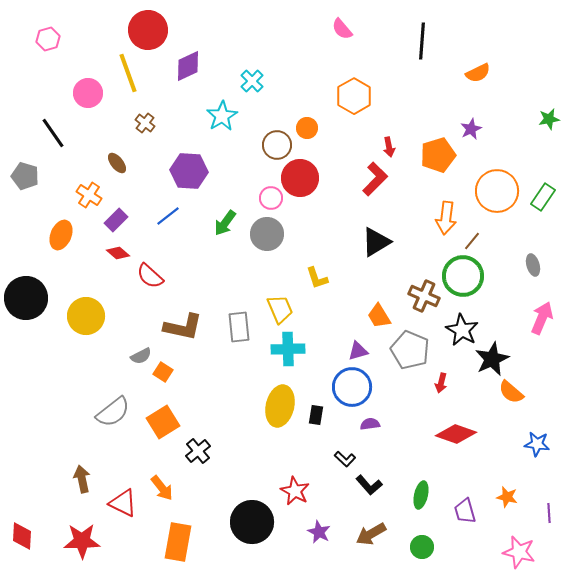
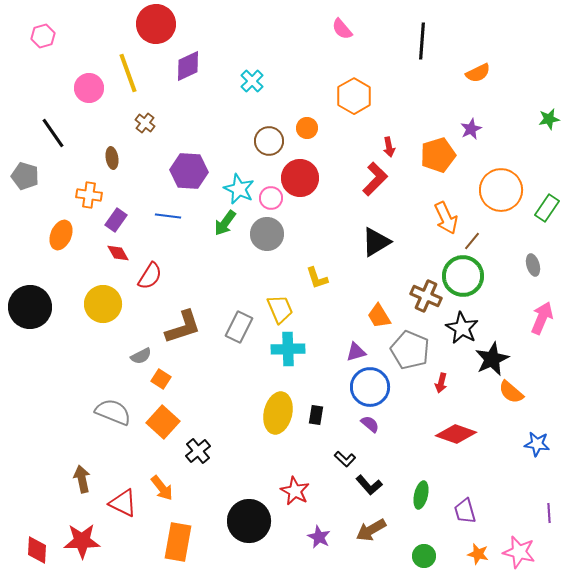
red circle at (148, 30): moved 8 px right, 6 px up
pink hexagon at (48, 39): moved 5 px left, 3 px up
pink circle at (88, 93): moved 1 px right, 5 px up
cyan star at (222, 116): moved 17 px right, 73 px down; rotated 16 degrees counterclockwise
brown circle at (277, 145): moved 8 px left, 4 px up
brown ellipse at (117, 163): moved 5 px left, 5 px up; rotated 30 degrees clockwise
orange circle at (497, 191): moved 4 px right, 1 px up
orange cross at (89, 195): rotated 25 degrees counterclockwise
green rectangle at (543, 197): moved 4 px right, 11 px down
blue line at (168, 216): rotated 45 degrees clockwise
orange arrow at (446, 218): rotated 32 degrees counterclockwise
purple rectangle at (116, 220): rotated 10 degrees counterclockwise
red diamond at (118, 253): rotated 20 degrees clockwise
red semicircle at (150, 276): rotated 100 degrees counterclockwise
brown cross at (424, 296): moved 2 px right
black circle at (26, 298): moved 4 px right, 9 px down
yellow circle at (86, 316): moved 17 px right, 12 px up
brown L-shape at (183, 327): rotated 30 degrees counterclockwise
gray rectangle at (239, 327): rotated 32 degrees clockwise
black star at (462, 330): moved 2 px up
purple triangle at (358, 351): moved 2 px left, 1 px down
orange square at (163, 372): moved 2 px left, 7 px down
blue circle at (352, 387): moved 18 px right
yellow ellipse at (280, 406): moved 2 px left, 7 px down
gray semicircle at (113, 412): rotated 120 degrees counterclockwise
orange square at (163, 422): rotated 16 degrees counterclockwise
purple semicircle at (370, 424): rotated 48 degrees clockwise
orange star at (507, 497): moved 29 px left, 57 px down
black circle at (252, 522): moved 3 px left, 1 px up
purple star at (319, 532): moved 5 px down
brown arrow at (371, 534): moved 4 px up
red diamond at (22, 536): moved 15 px right, 14 px down
green circle at (422, 547): moved 2 px right, 9 px down
